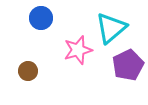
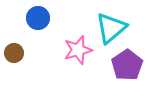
blue circle: moved 3 px left
purple pentagon: moved 1 px left; rotated 8 degrees counterclockwise
brown circle: moved 14 px left, 18 px up
